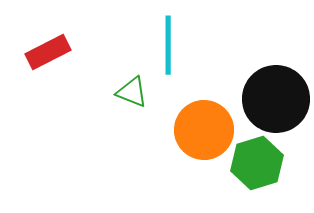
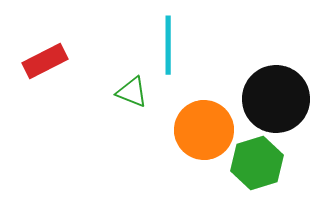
red rectangle: moved 3 px left, 9 px down
